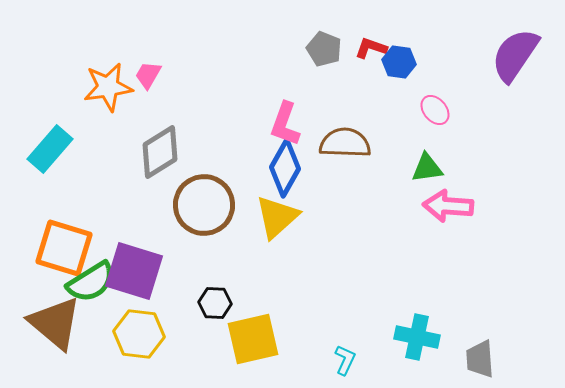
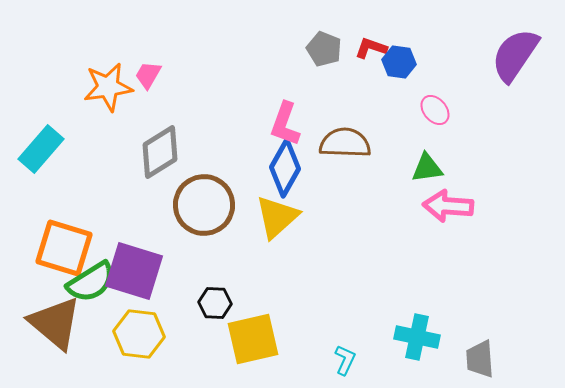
cyan rectangle: moved 9 px left
